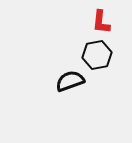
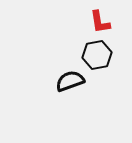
red L-shape: moved 1 px left; rotated 15 degrees counterclockwise
